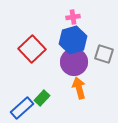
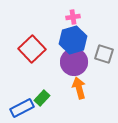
blue rectangle: rotated 15 degrees clockwise
